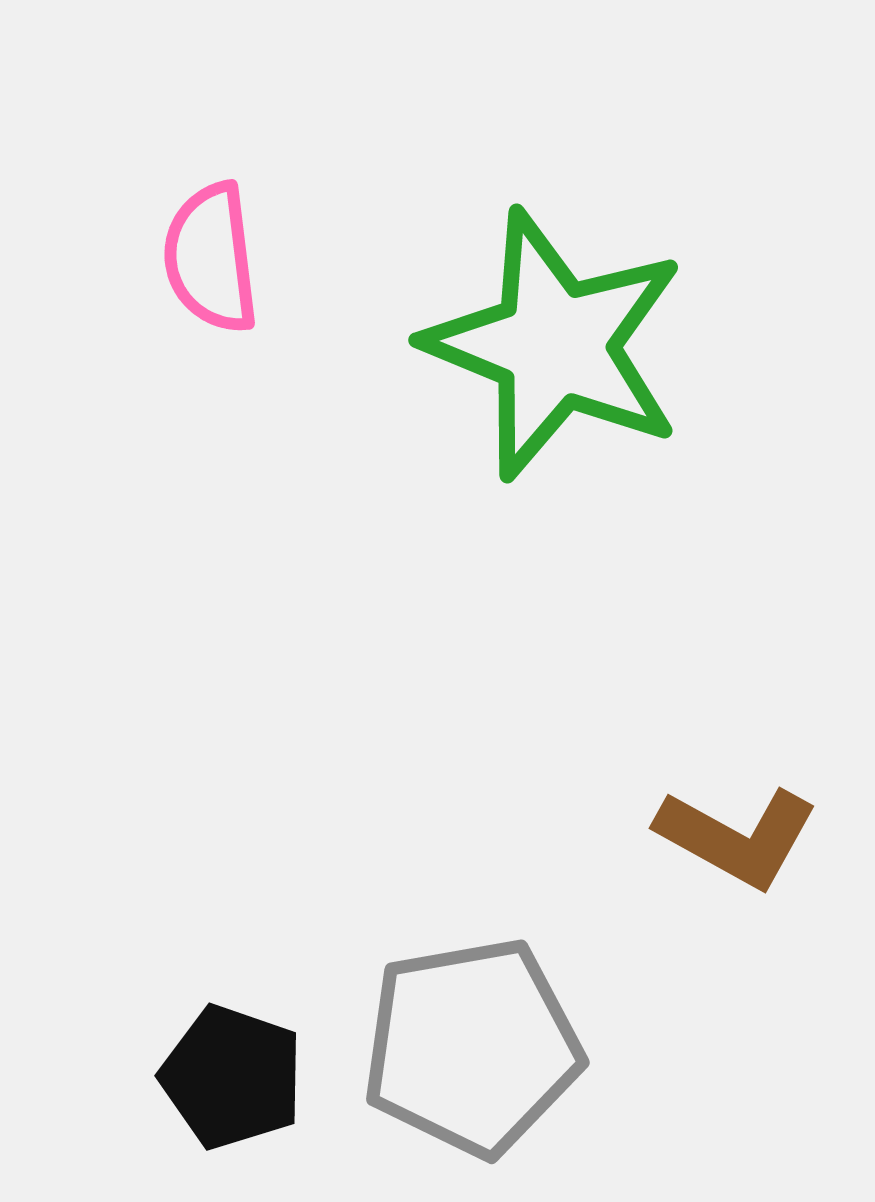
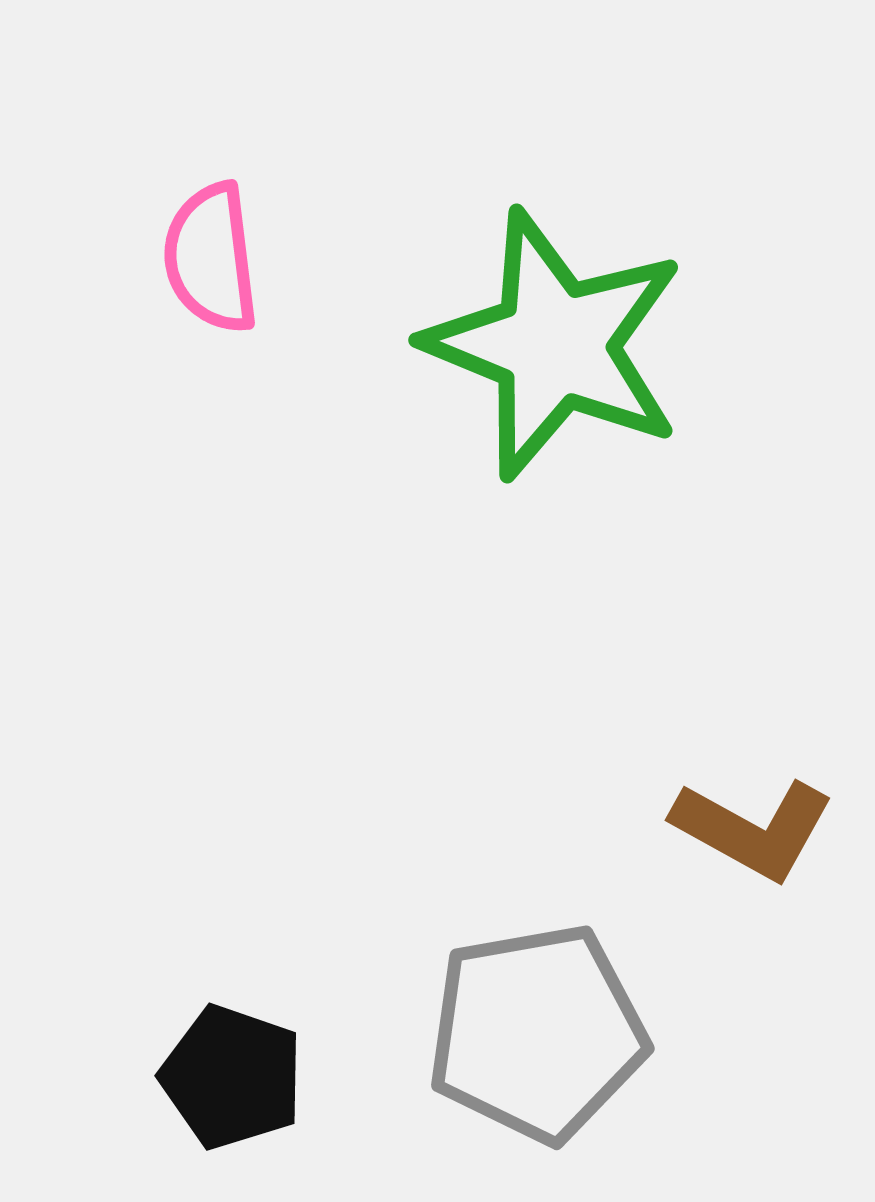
brown L-shape: moved 16 px right, 8 px up
gray pentagon: moved 65 px right, 14 px up
